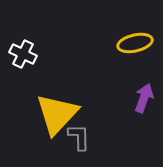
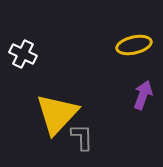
yellow ellipse: moved 1 px left, 2 px down
purple arrow: moved 1 px left, 3 px up
gray L-shape: moved 3 px right
